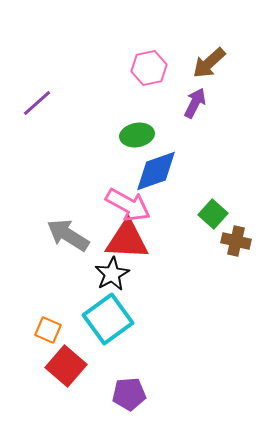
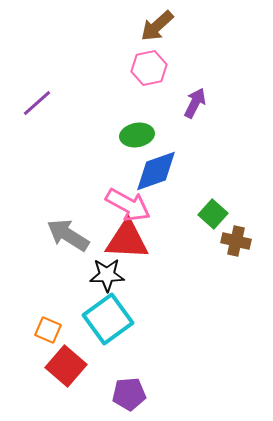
brown arrow: moved 52 px left, 37 px up
black star: moved 5 px left, 1 px down; rotated 28 degrees clockwise
